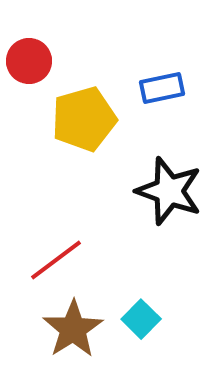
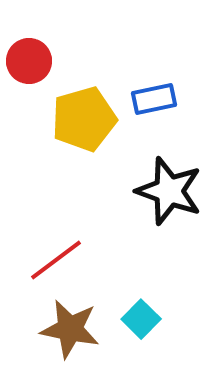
blue rectangle: moved 8 px left, 11 px down
brown star: moved 3 px left; rotated 28 degrees counterclockwise
